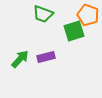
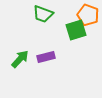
green square: moved 2 px right, 1 px up
